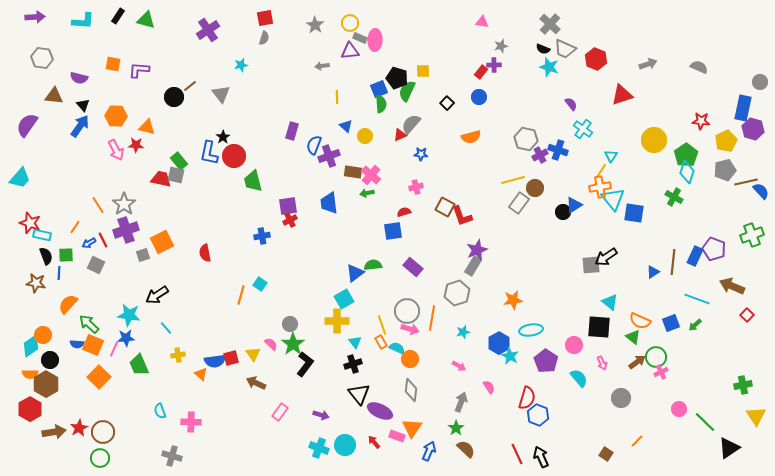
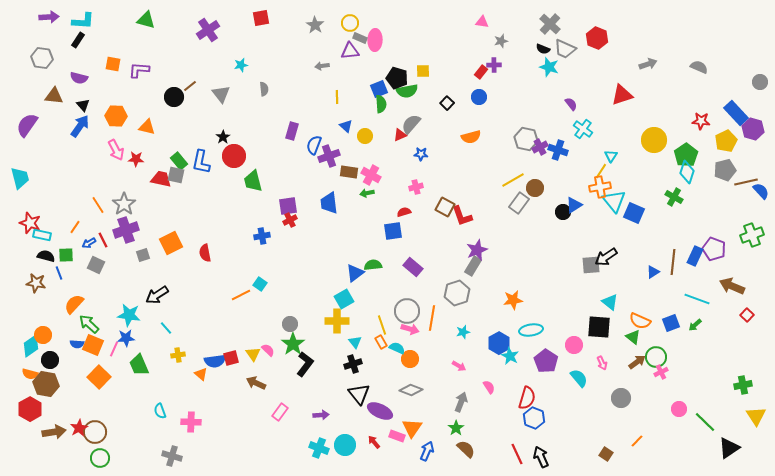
black rectangle at (118, 16): moved 40 px left, 24 px down
purple arrow at (35, 17): moved 14 px right
red square at (265, 18): moved 4 px left
gray semicircle at (264, 38): moved 51 px down; rotated 24 degrees counterclockwise
gray star at (501, 46): moved 5 px up
red hexagon at (596, 59): moved 1 px right, 21 px up
green semicircle at (407, 91): rotated 125 degrees counterclockwise
blue rectangle at (743, 108): moved 7 px left, 5 px down; rotated 55 degrees counterclockwise
red star at (136, 145): moved 14 px down
blue L-shape at (209, 153): moved 8 px left, 9 px down
purple cross at (540, 155): moved 8 px up
brown rectangle at (353, 172): moved 4 px left
pink cross at (371, 175): rotated 12 degrees counterclockwise
cyan trapezoid at (20, 178): rotated 55 degrees counterclockwise
yellow line at (513, 180): rotated 15 degrees counterclockwise
cyan triangle at (613, 199): moved 1 px right, 2 px down
blue square at (634, 213): rotated 15 degrees clockwise
orange square at (162, 242): moved 9 px right, 1 px down
black semicircle at (46, 256): rotated 54 degrees counterclockwise
blue line at (59, 273): rotated 24 degrees counterclockwise
orange line at (241, 295): rotated 48 degrees clockwise
orange semicircle at (68, 304): moved 6 px right
pink semicircle at (271, 344): moved 3 px left, 6 px down
orange semicircle at (30, 374): rotated 14 degrees clockwise
brown hexagon at (46, 384): rotated 20 degrees counterclockwise
gray diamond at (411, 390): rotated 75 degrees counterclockwise
purple arrow at (321, 415): rotated 21 degrees counterclockwise
blue hexagon at (538, 415): moved 4 px left, 3 px down
brown circle at (103, 432): moved 8 px left
blue arrow at (429, 451): moved 2 px left
